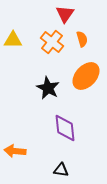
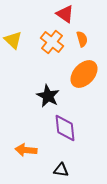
red triangle: rotated 30 degrees counterclockwise
yellow triangle: rotated 42 degrees clockwise
orange ellipse: moved 2 px left, 2 px up
black star: moved 8 px down
orange arrow: moved 11 px right, 1 px up
